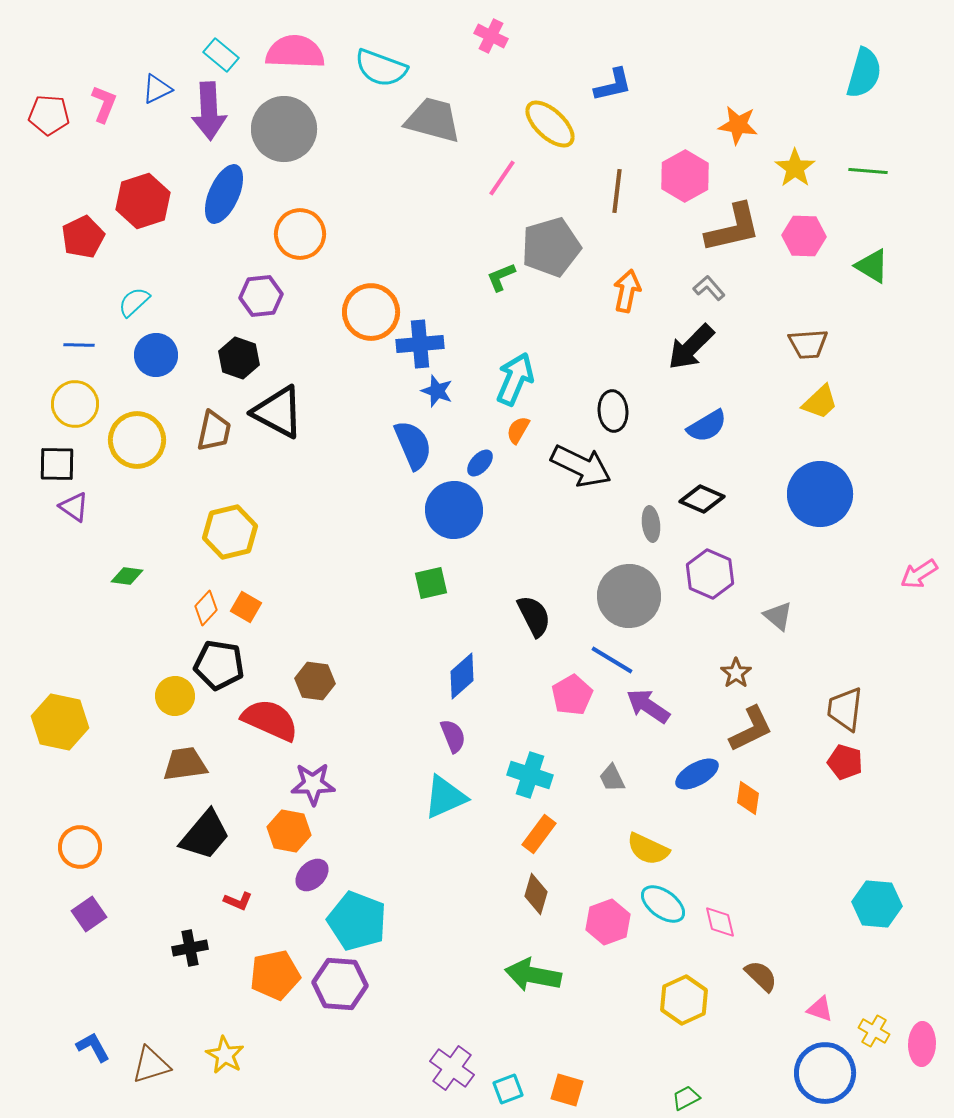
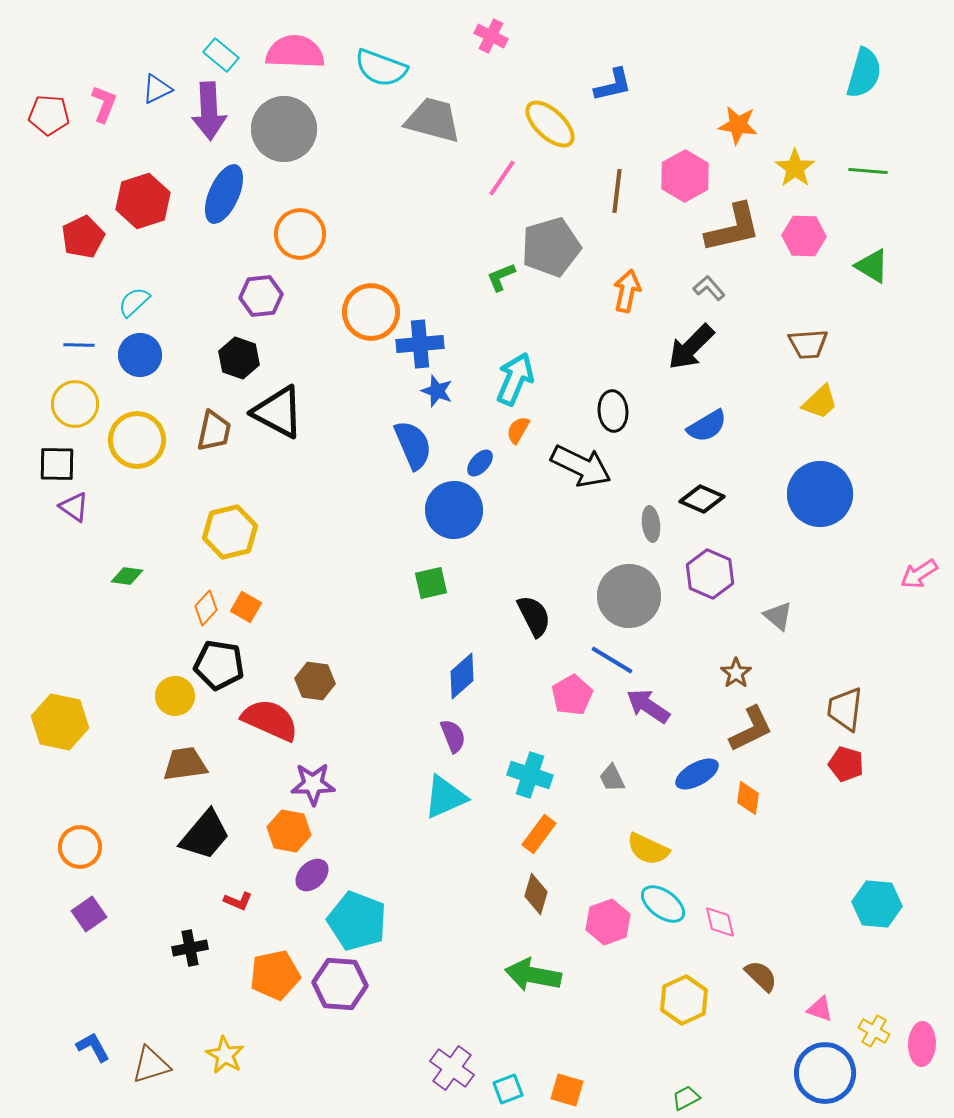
blue circle at (156, 355): moved 16 px left
red pentagon at (845, 762): moved 1 px right, 2 px down
